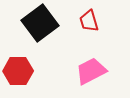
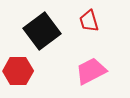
black square: moved 2 px right, 8 px down
